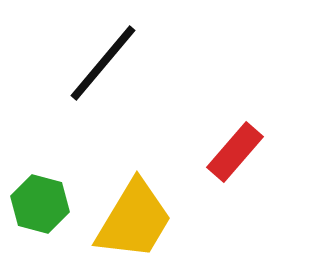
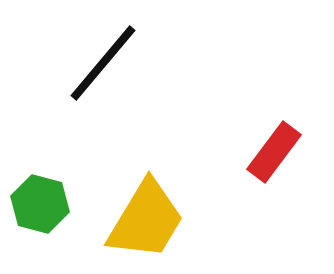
red rectangle: moved 39 px right; rotated 4 degrees counterclockwise
yellow trapezoid: moved 12 px right
